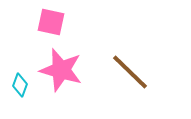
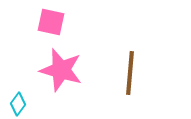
brown line: moved 1 px down; rotated 51 degrees clockwise
cyan diamond: moved 2 px left, 19 px down; rotated 15 degrees clockwise
